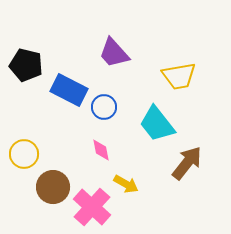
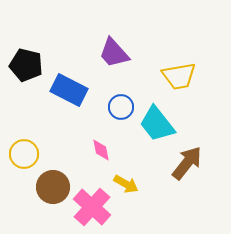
blue circle: moved 17 px right
